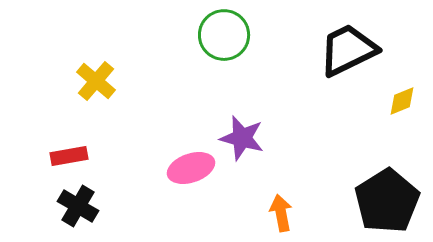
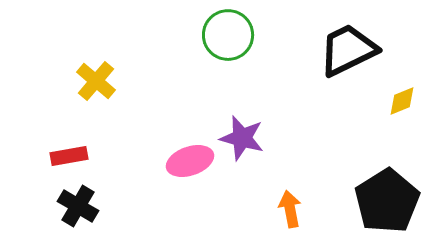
green circle: moved 4 px right
pink ellipse: moved 1 px left, 7 px up
orange arrow: moved 9 px right, 4 px up
